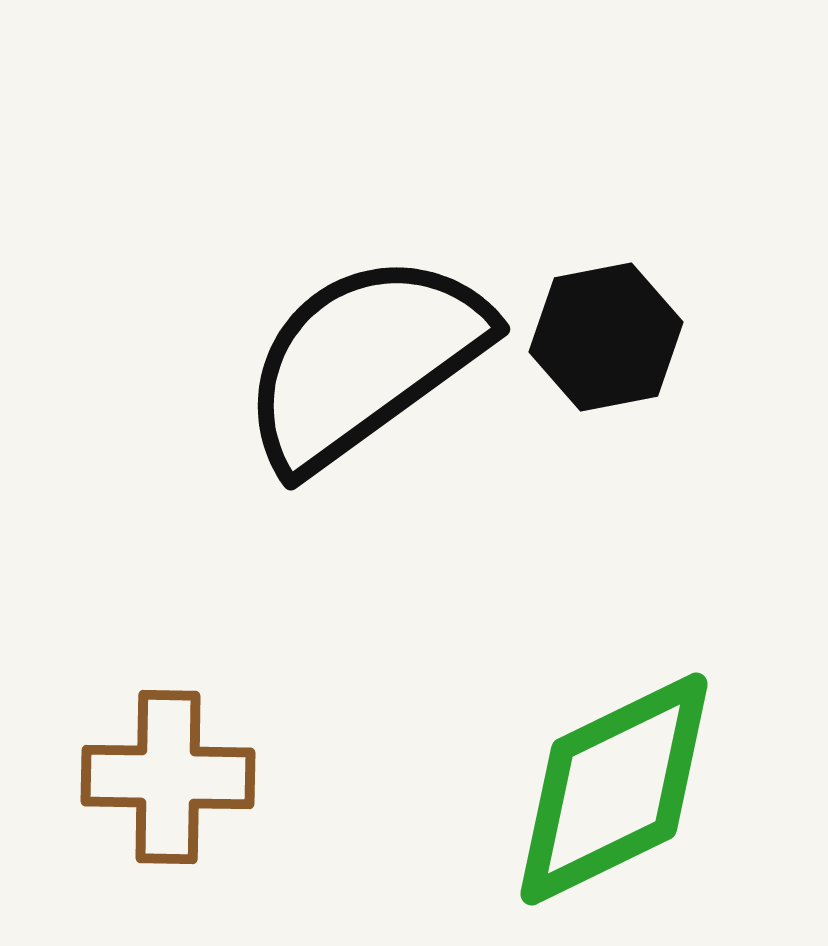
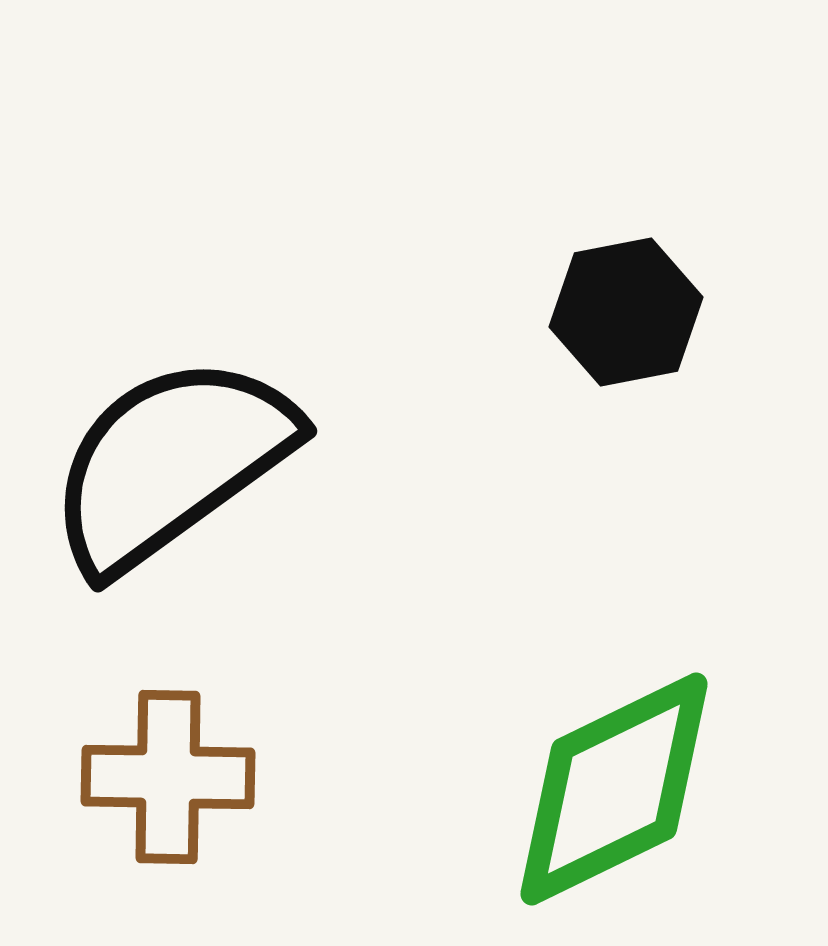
black hexagon: moved 20 px right, 25 px up
black semicircle: moved 193 px left, 102 px down
